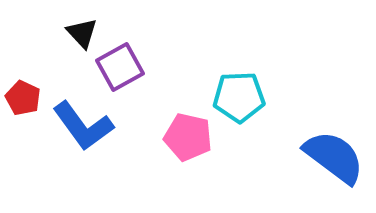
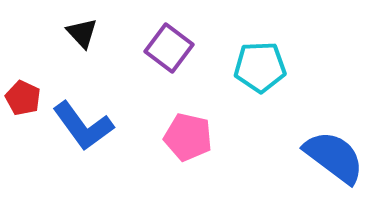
purple square: moved 49 px right, 19 px up; rotated 24 degrees counterclockwise
cyan pentagon: moved 21 px right, 30 px up
